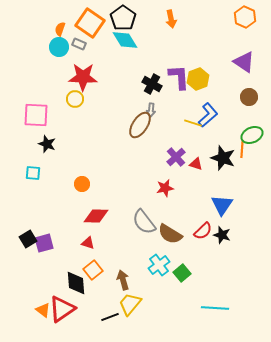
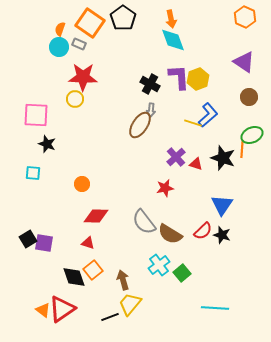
cyan diamond at (125, 40): moved 48 px right; rotated 12 degrees clockwise
black cross at (152, 84): moved 2 px left
purple square at (44, 243): rotated 24 degrees clockwise
black diamond at (76, 283): moved 2 px left, 6 px up; rotated 15 degrees counterclockwise
